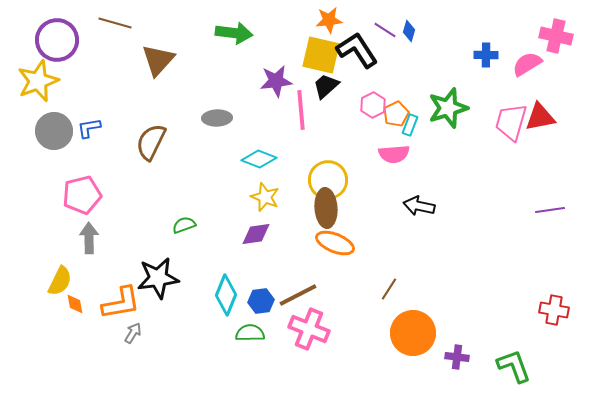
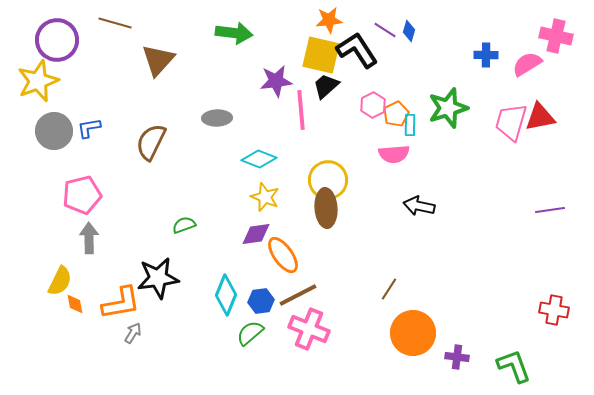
cyan rectangle at (410, 125): rotated 20 degrees counterclockwise
orange ellipse at (335, 243): moved 52 px left, 12 px down; rotated 33 degrees clockwise
green semicircle at (250, 333): rotated 40 degrees counterclockwise
